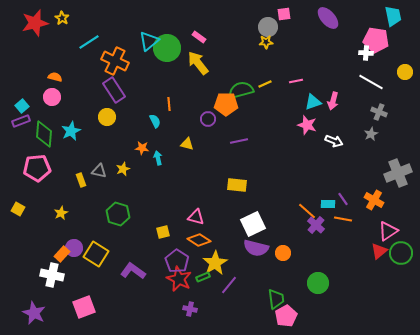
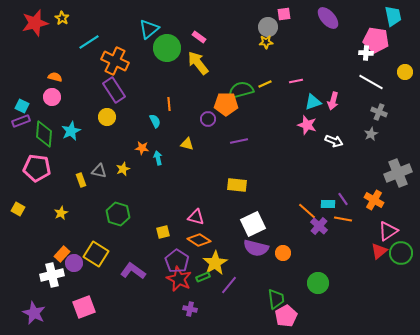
cyan triangle at (149, 41): moved 12 px up
cyan square at (22, 106): rotated 24 degrees counterclockwise
pink pentagon at (37, 168): rotated 12 degrees clockwise
purple cross at (316, 225): moved 3 px right, 1 px down
purple circle at (74, 248): moved 15 px down
white cross at (52, 275): rotated 25 degrees counterclockwise
